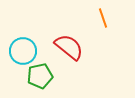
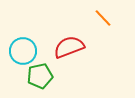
orange line: rotated 24 degrees counterclockwise
red semicircle: rotated 60 degrees counterclockwise
